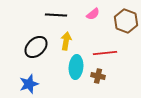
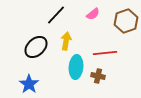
black line: rotated 50 degrees counterclockwise
brown hexagon: rotated 20 degrees clockwise
blue star: rotated 18 degrees counterclockwise
